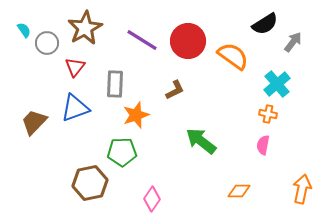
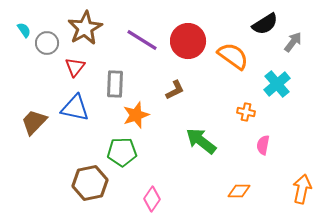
blue triangle: rotated 32 degrees clockwise
orange cross: moved 22 px left, 2 px up
